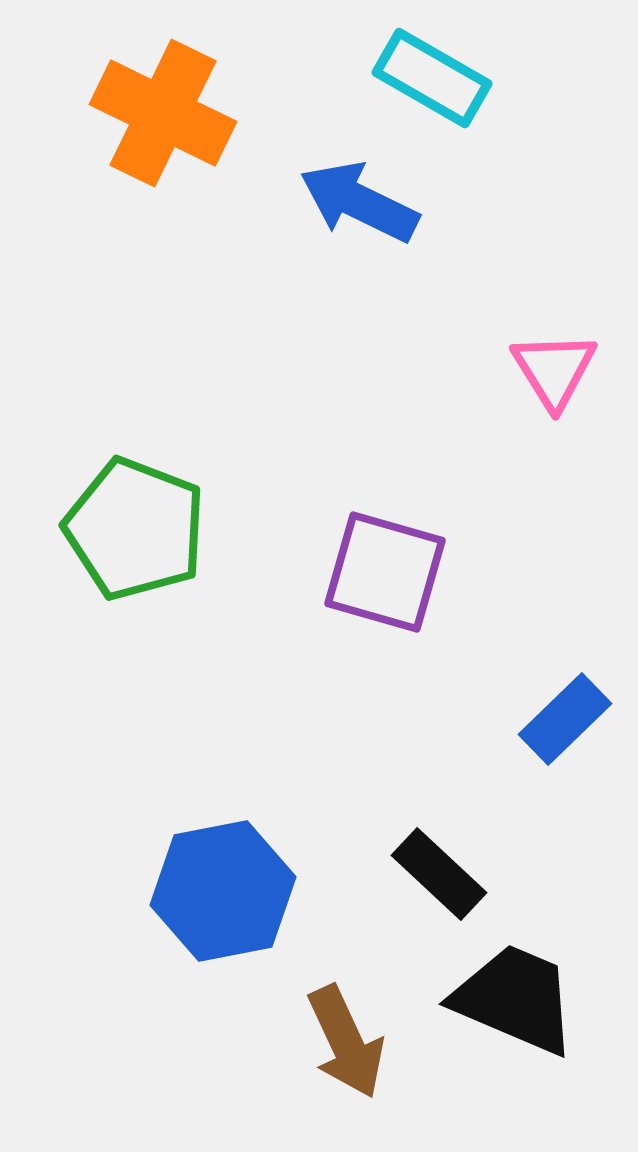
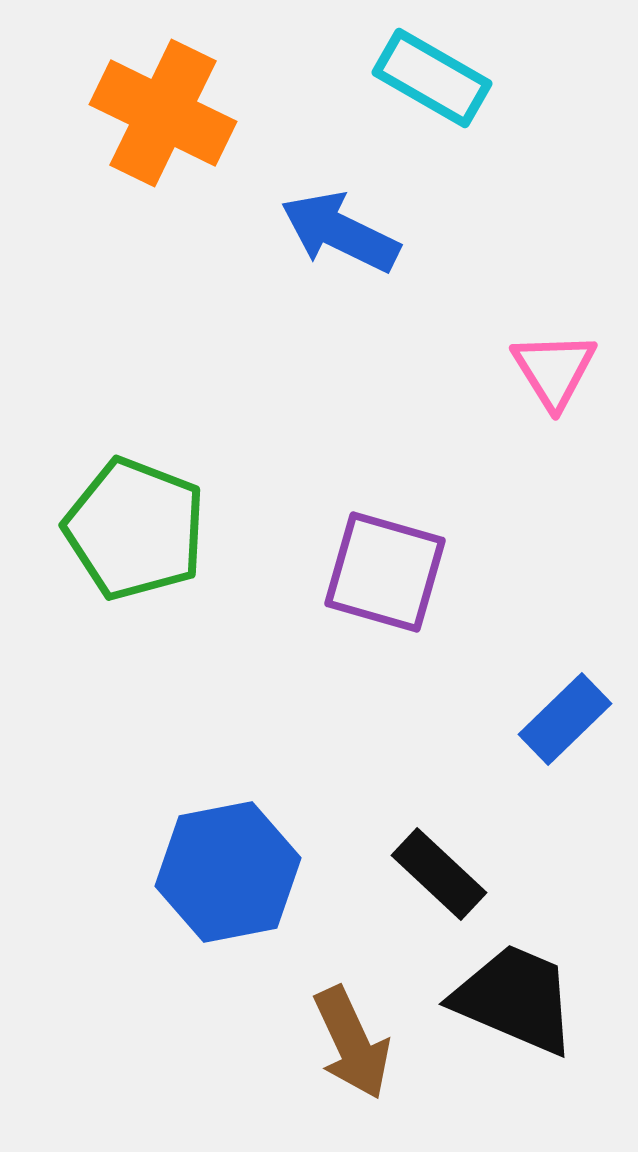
blue arrow: moved 19 px left, 30 px down
blue hexagon: moved 5 px right, 19 px up
brown arrow: moved 6 px right, 1 px down
